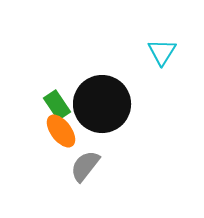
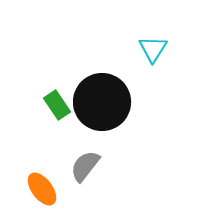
cyan triangle: moved 9 px left, 3 px up
black circle: moved 2 px up
orange ellipse: moved 19 px left, 58 px down
